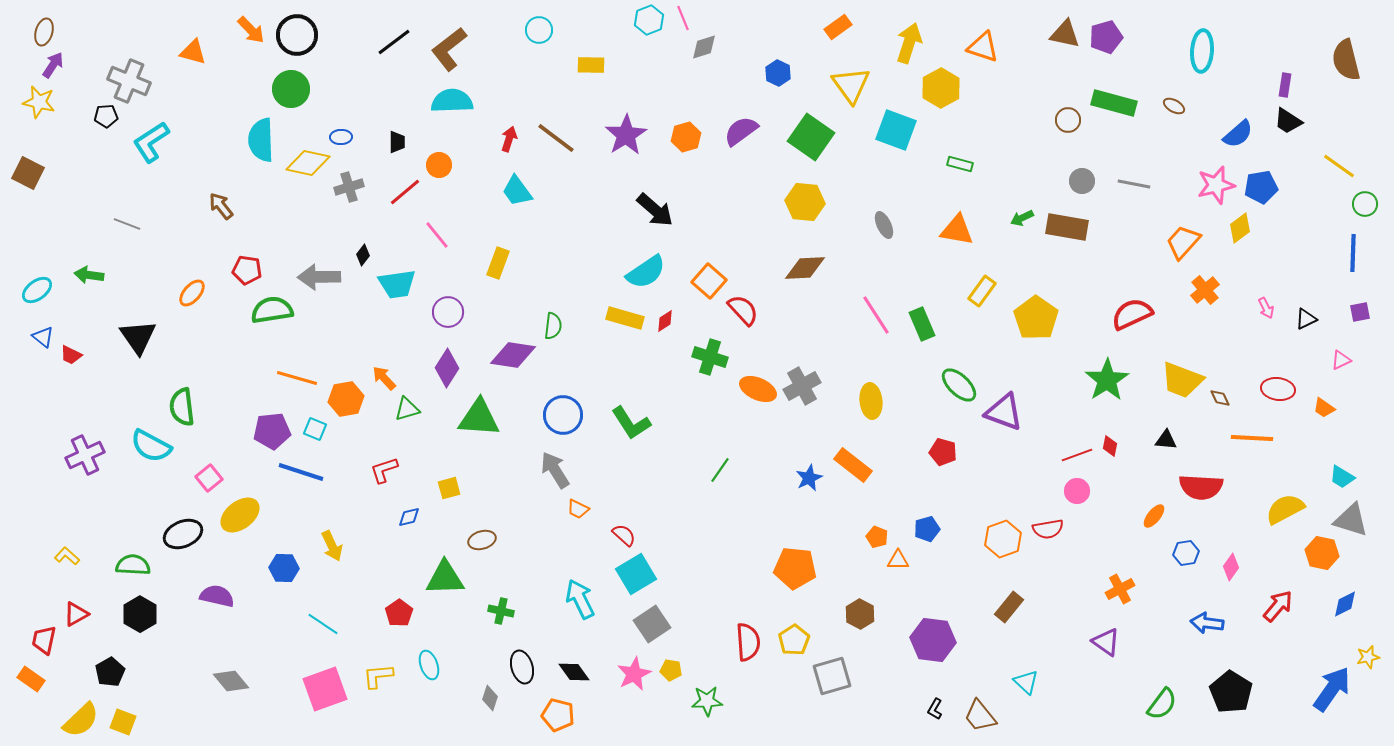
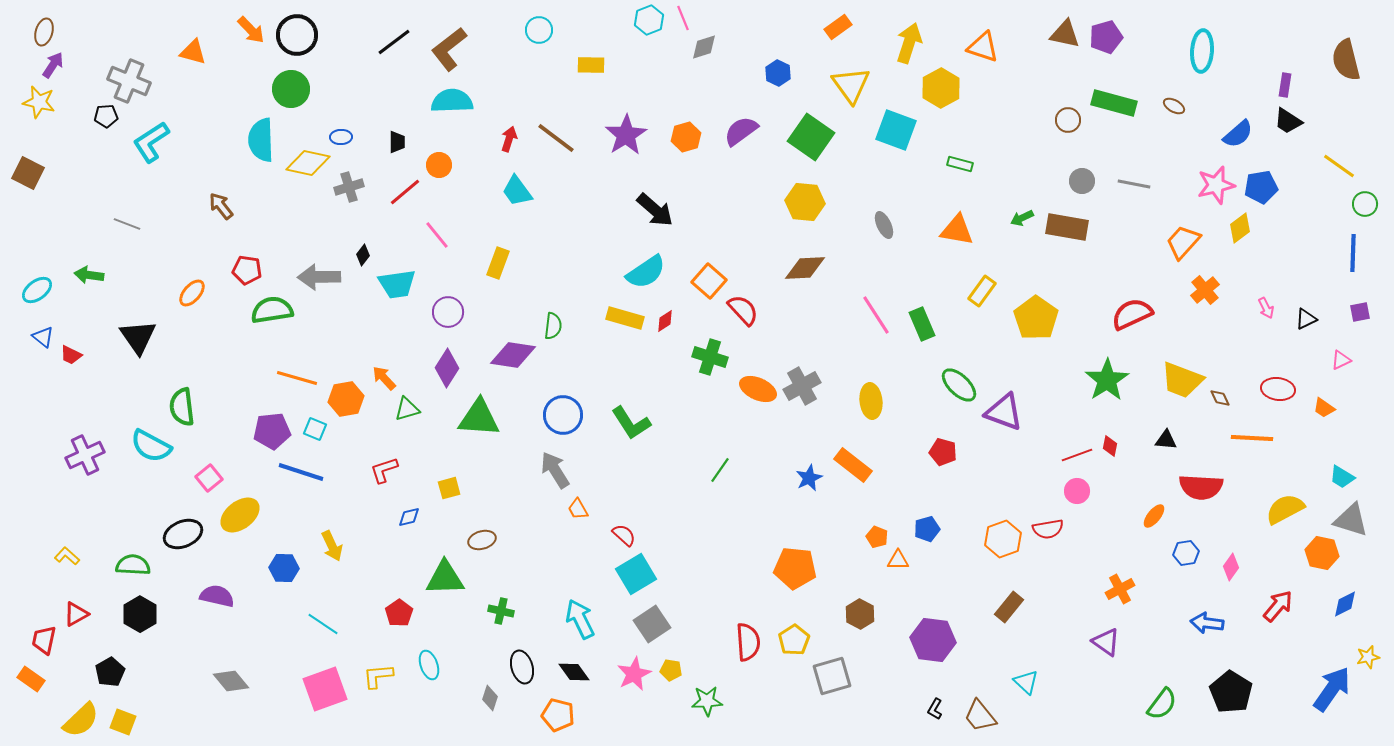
orange trapezoid at (578, 509): rotated 35 degrees clockwise
cyan arrow at (580, 599): moved 20 px down
